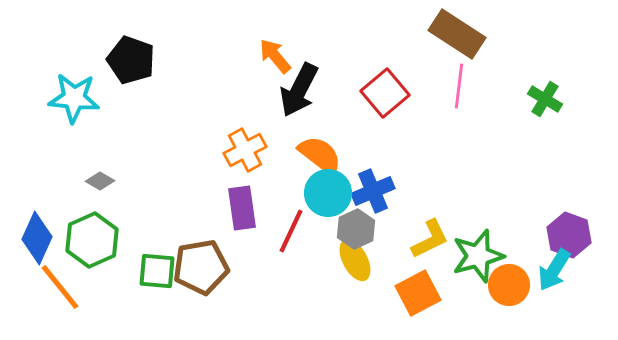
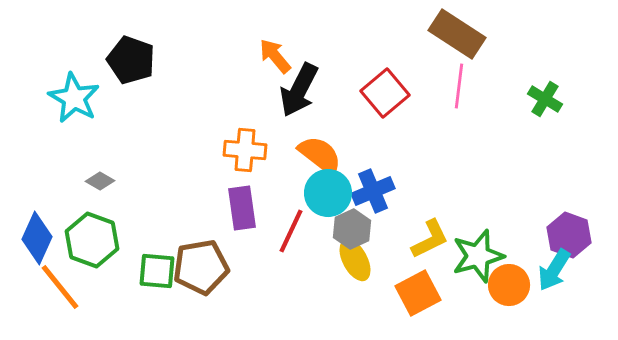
cyan star: rotated 24 degrees clockwise
orange cross: rotated 33 degrees clockwise
gray hexagon: moved 4 px left
green hexagon: rotated 16 degrees counterclockwise
